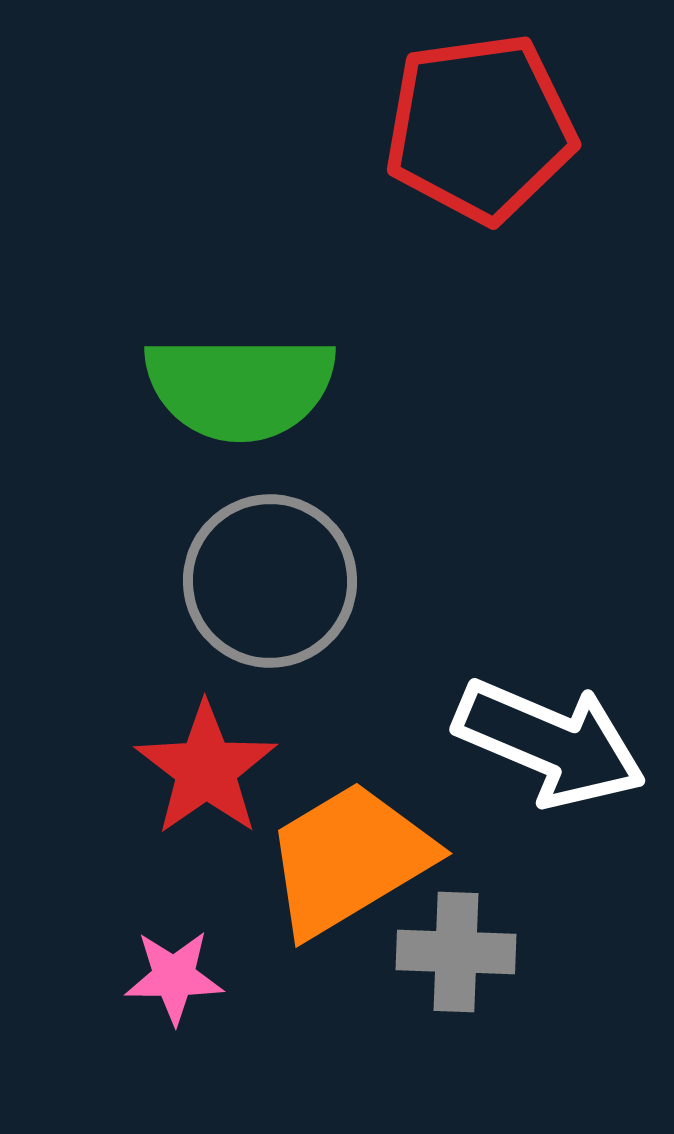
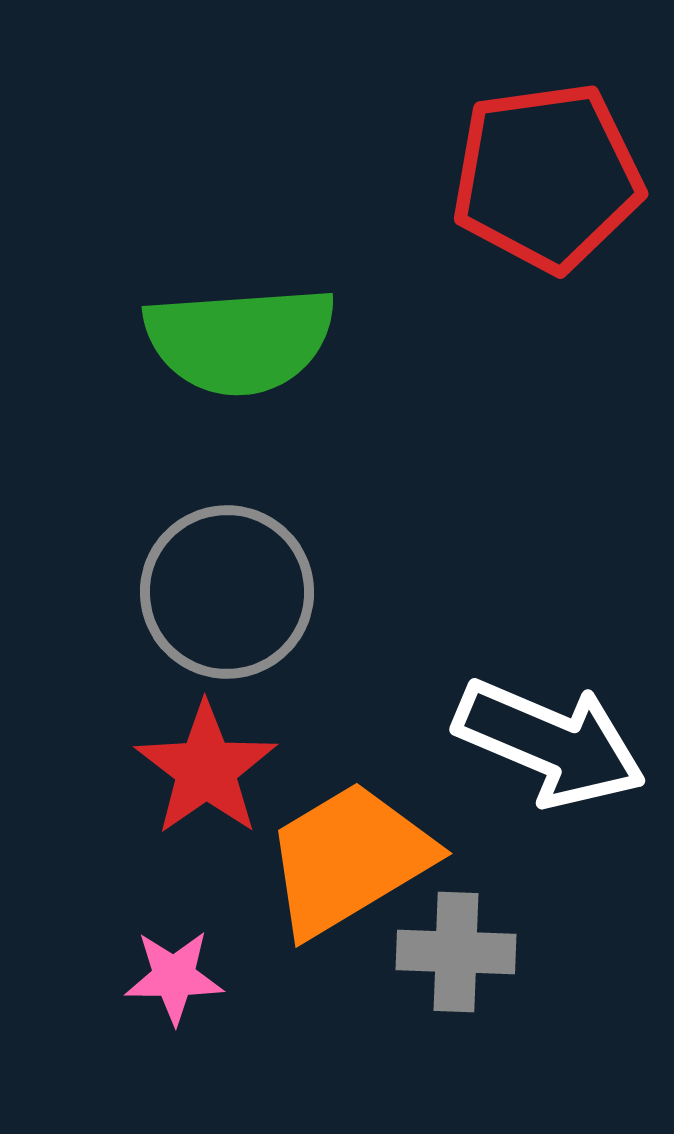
red pentagon: moved 67 px right, 49 px down
green semicircle: moved 47 px up; rotated 4 degrees counterclockwise
gray circle: moved 43 px left, 11 px down
